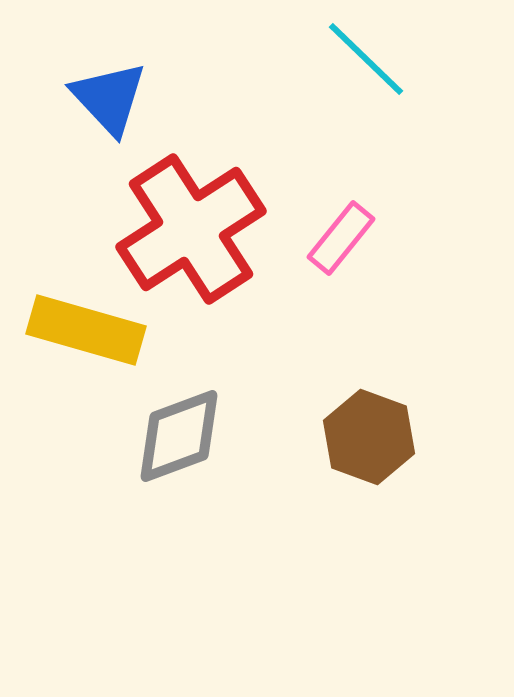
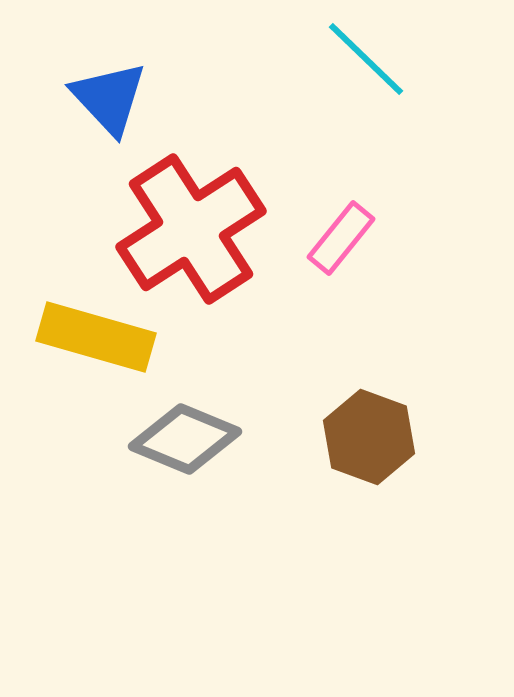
yellow rectangle: moved 10 px right, 7 px down
gray diamond: moved 6 px right, 3 px down; rotated 43 degrees clockwise
